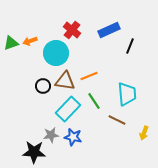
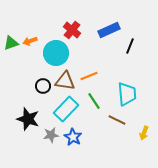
cyan rectangle: moved 2 px left
blue star: rotated 18 degrees clockwise
black star: moved 6 px left, 33 px up; rotated 15 degrees clockwise
